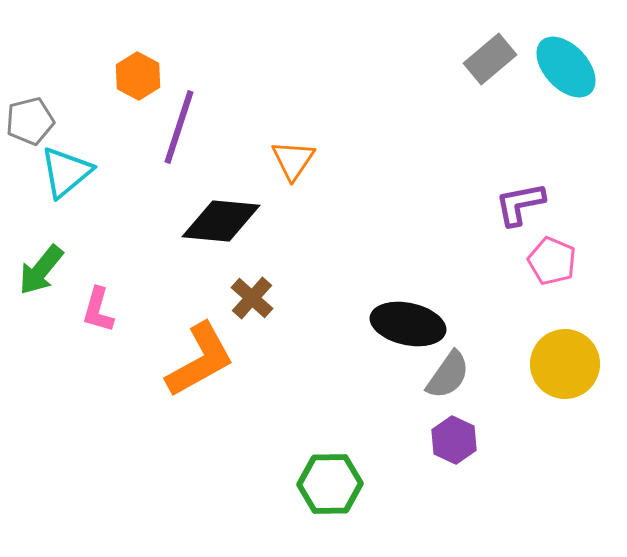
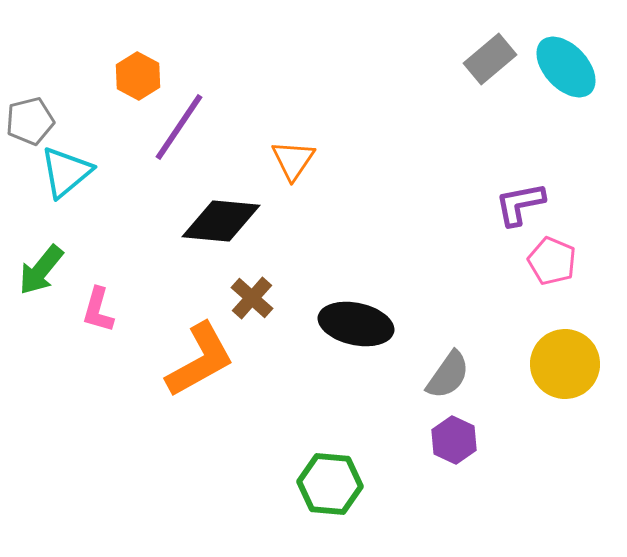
purple line: rotated 16 degrees clockwise
black ellipse: moved 52 px left
green hexagon: rotated 6 degrees clockwise
